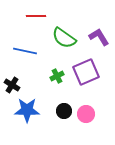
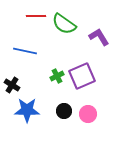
green semicircle: moved 14 px up
purple square: moved 4 px left, 4 px down
pink circle: moved 2 px right
